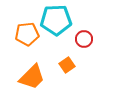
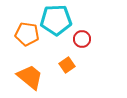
orange pentagon: rotated 15 degrees clockwise
red circle: moved 2 px left
orange trapezoid: moved 2 px left; rotated 96 degrees counterclockwise
